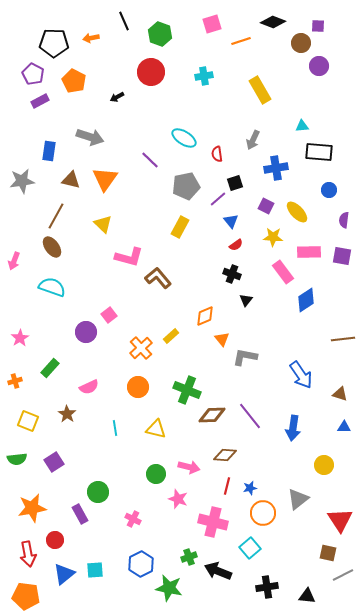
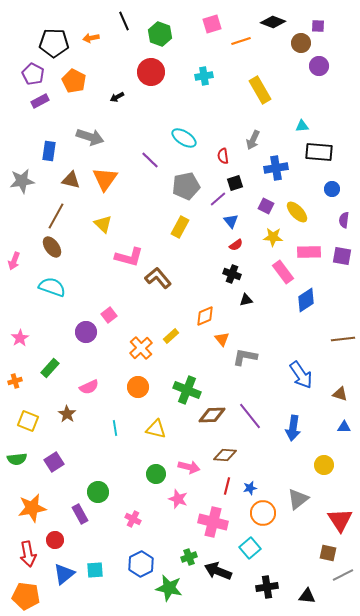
red semicircle at (217, 154): moved 6 px right, 2 px down
blue circle at (329, 190): moved 3 px right, 1 px up
black triangle at (246, 300): rotated 40 degrees clockwise
